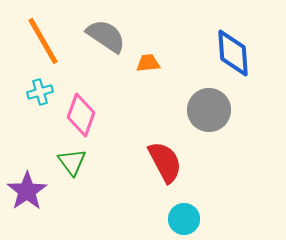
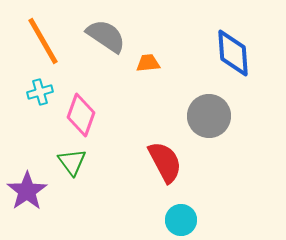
gray circle: moved 6 px down
cyan circle: moved 3 px left, 1 px down
